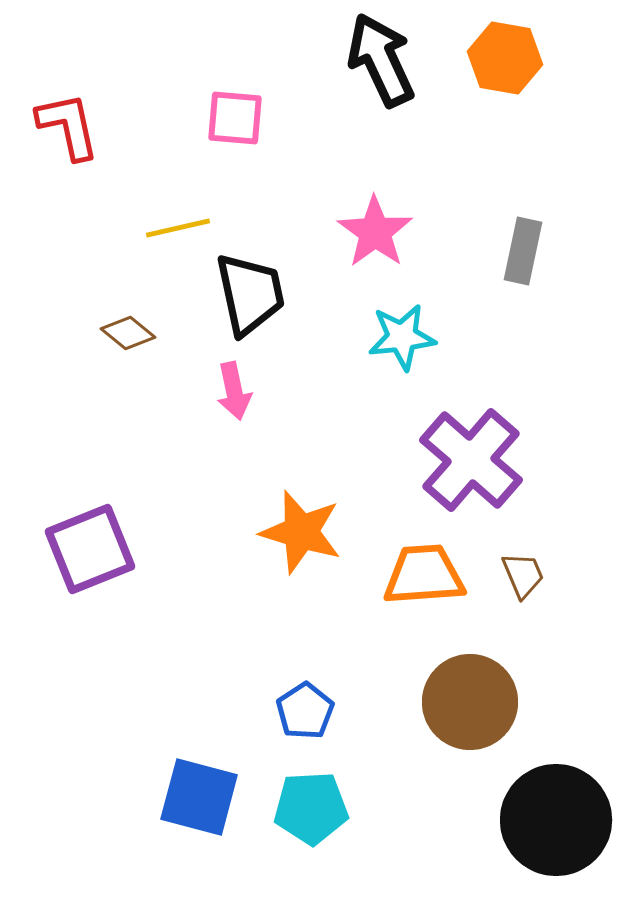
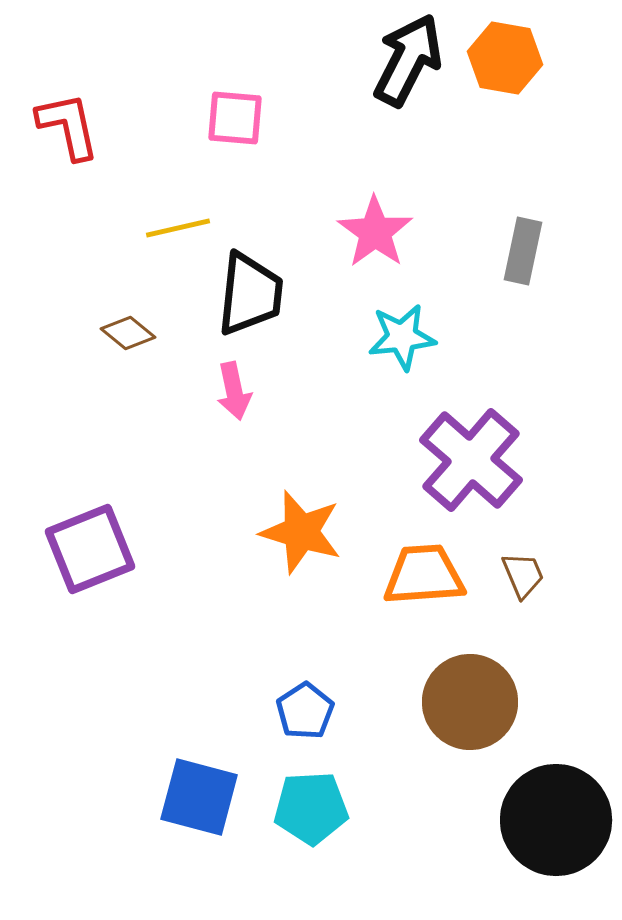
black arrow: moved 27 px right; rotated 52 degrees clockwise
black trapezoid: rotated 18 degrees clockwise
